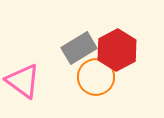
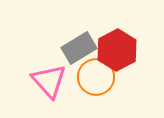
pink triangle: moved 26 px right; rotated 12 degrees clockwise
